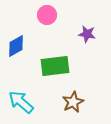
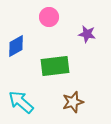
pink circle: moved 2 px right, 2 px down
brown star: rotated 10 degrees clockwise
